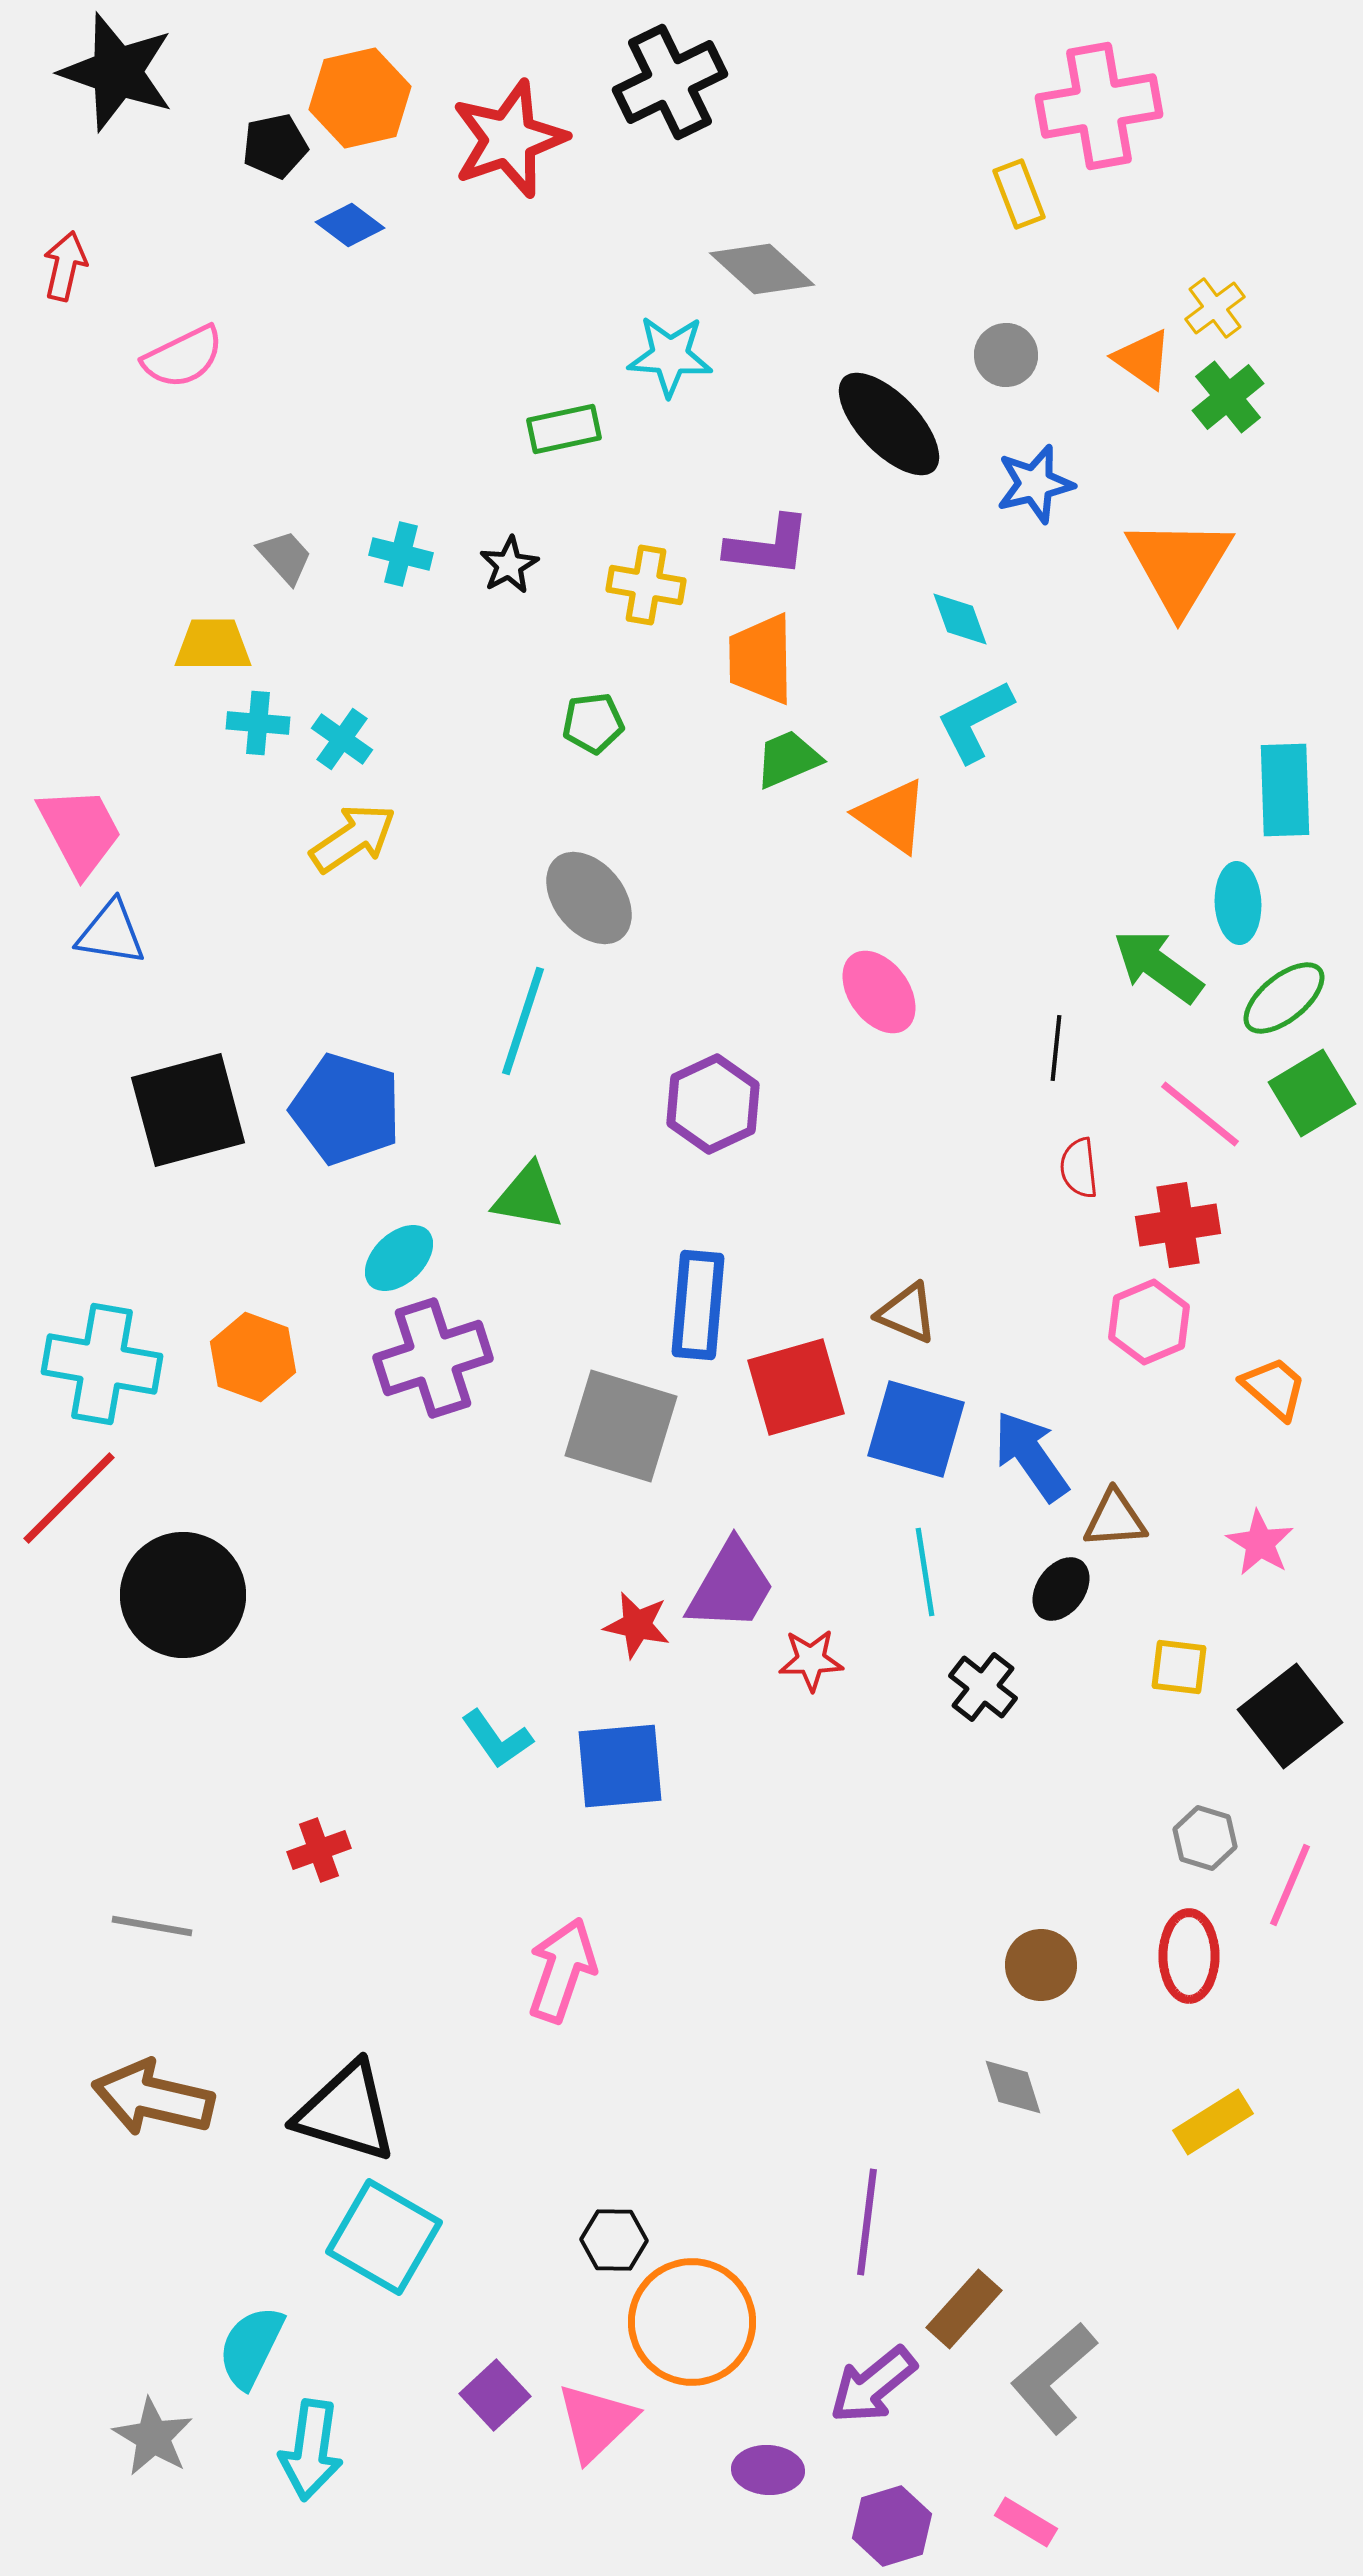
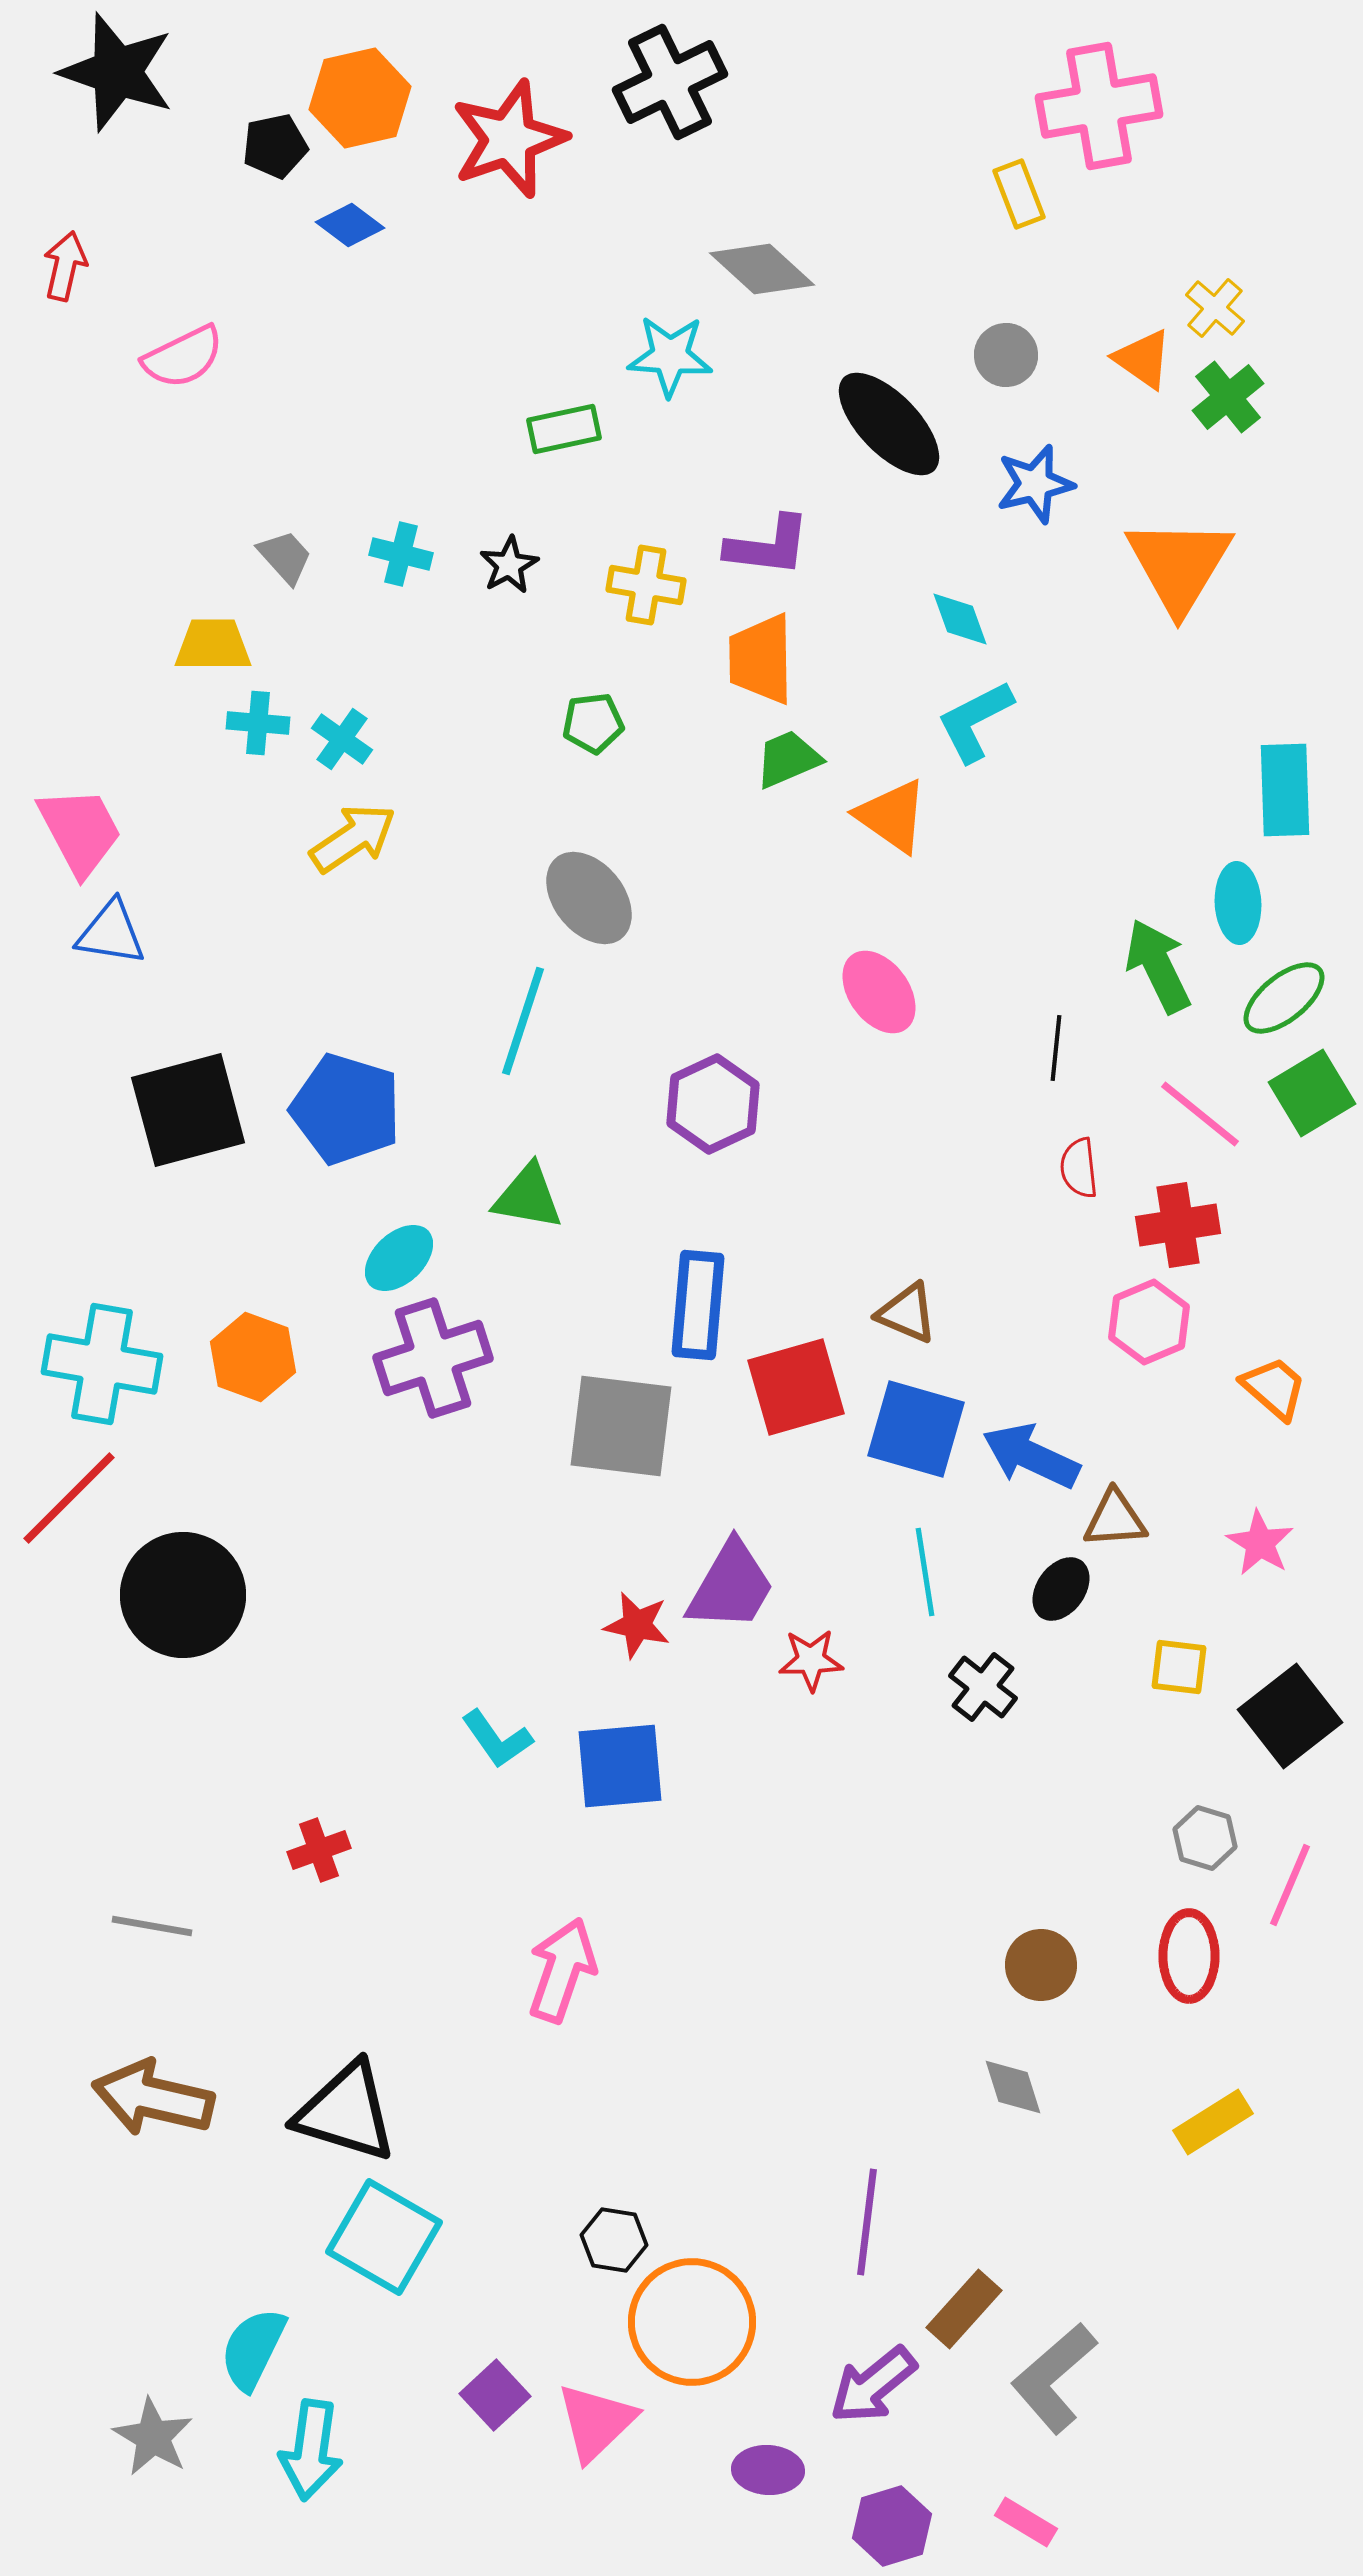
yellow cross at (1215, 308): rotated 12 degrees counterclockwise
green arrow at (1158, 966): rotated 28 degrees clockwise
gray square at (621, 1426): rotated 10 degrees counterclockwise
blue arrow at (1031, 1456): rotated 30 degrees counterclockwise
black hexagon at (614, 2240): rotated 8 degrees clockwise
cyan semicircle at (251, 2347): moved 2 px right, 2 px down
